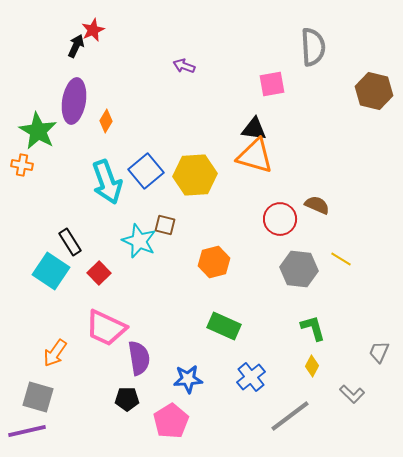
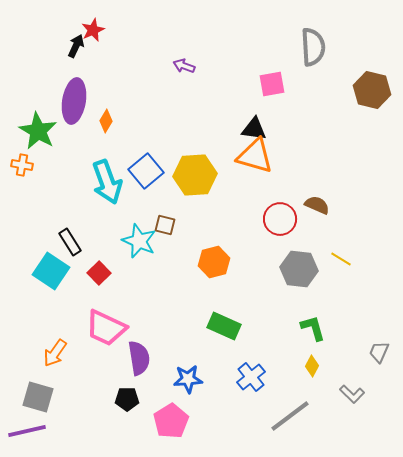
brown hexagon: moved 2 px left, 1 px up
